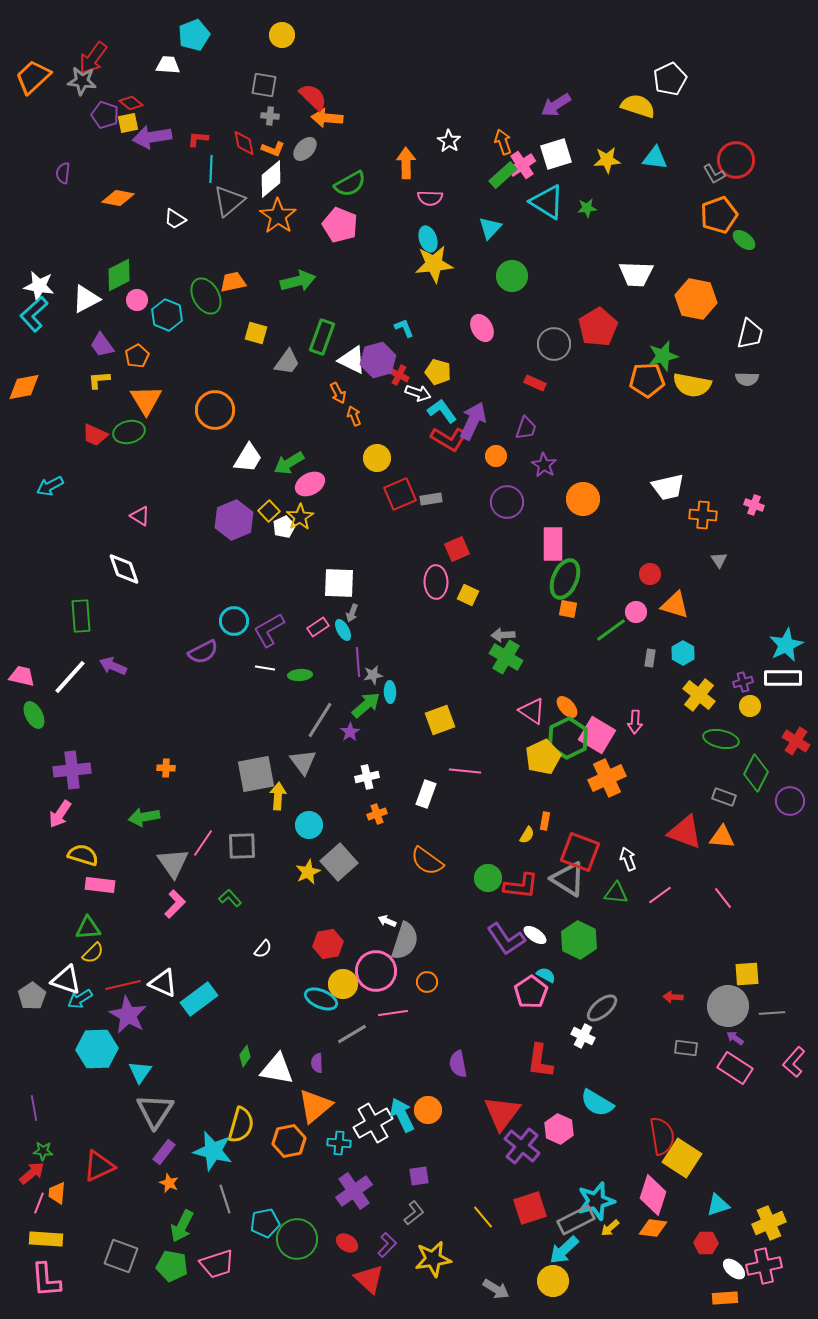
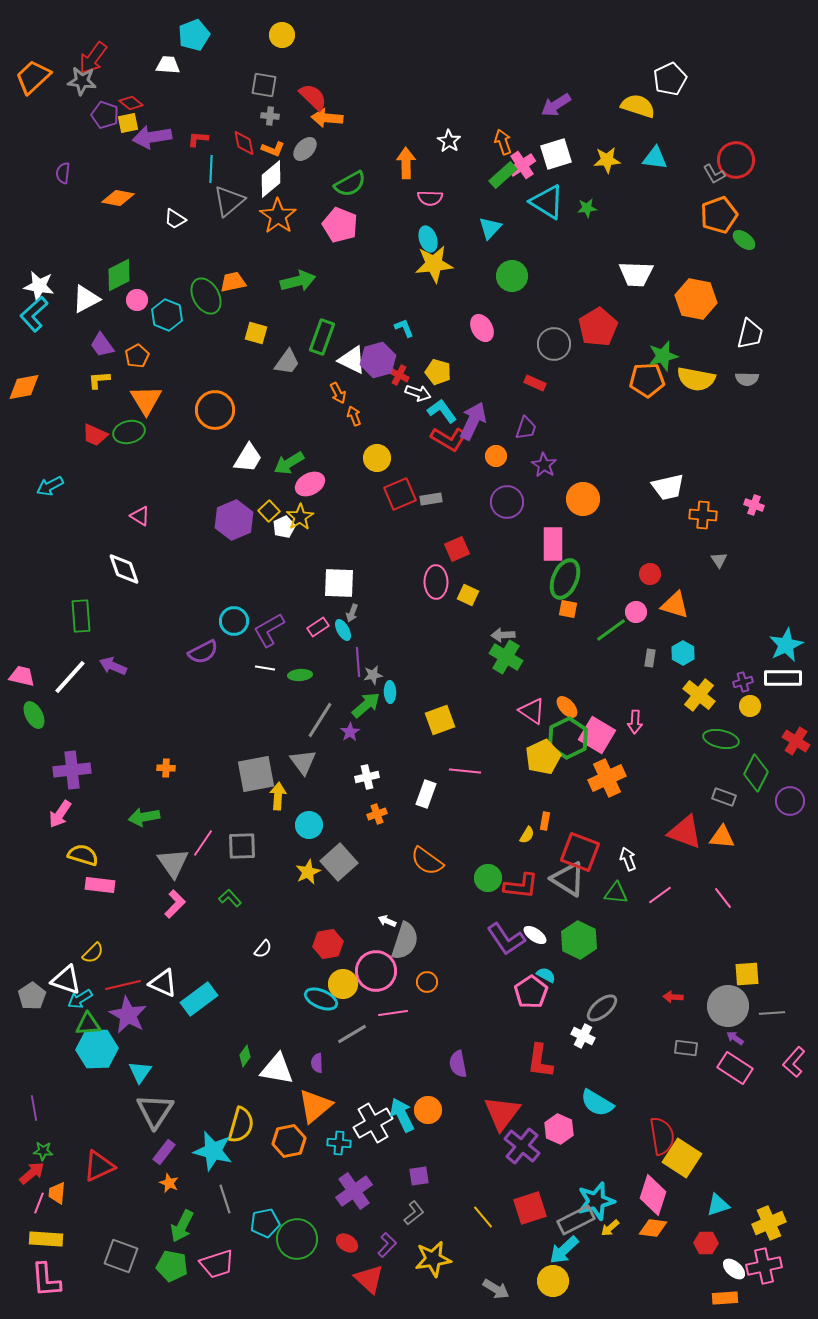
yellow semicircle at (692, 385): moved 4 px right, 6 px up
green triangle at (88, 928): moved 96 px down
